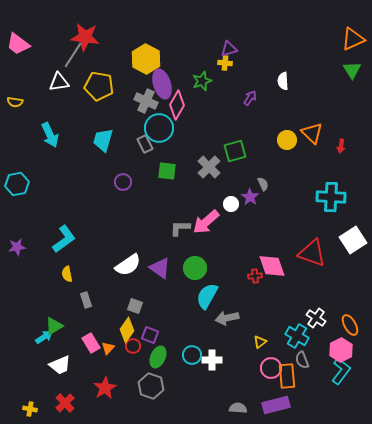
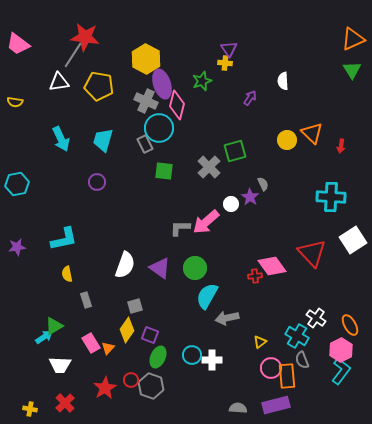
purple triangle at (229, 49): rotated 48 degrees counterclockwise
pink diamond at (177, 105): rotated 16 degrees counterclockwise
cyan arrow at (50, 135): moved 11 px right, 4 px down
green square at (167, 171): moved 3 px left
purple circle at (123, 182): moved 26 px left
cyan L-shape at (64, 239): rotated 24 degrees clockwise
red triangle at (312, 253): rotated 28 degrees clockwise
white semicircle at (128, 265): moved 3 px left; rotated 36 degrees counterclockwise
pink diamond at (272, 266): rotated 16 degrees counterclockwise
gray square at (135, 306): rotated 35 degrees counterclockwise
red circle at (133, 346): moved 2 px left, 34 px down
white trapezoid at (60, 365): rotated 25 degrees clockwise
